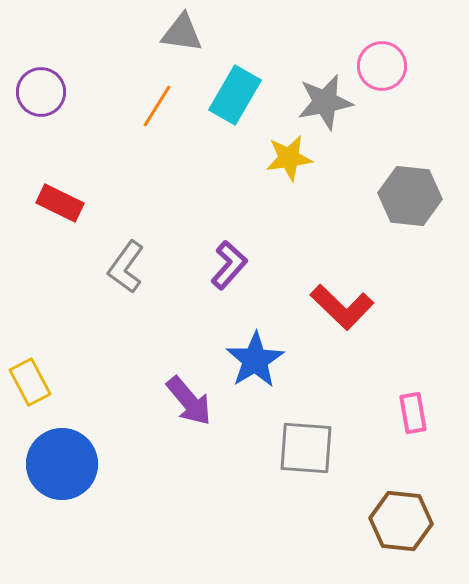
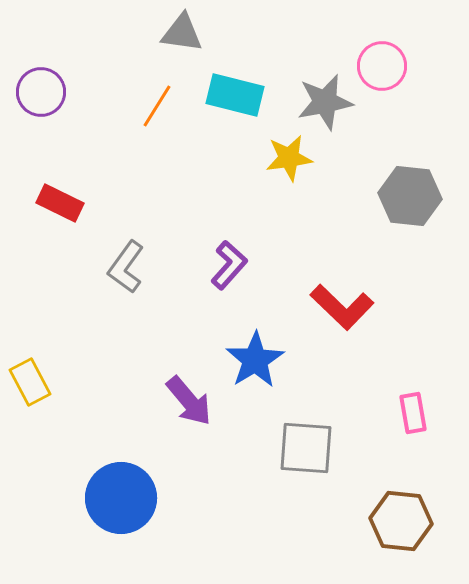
cyan rectangle: rotated 74 degrees clockwise
blue circle: moved 59 px right, 34 px down
